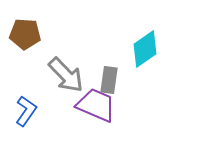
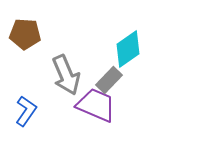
cyan diamond: moved 17 px left
gray arrow: rotated 21 degrees clockwise
gray rectangle: rotated 36 degrees clockwise
